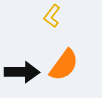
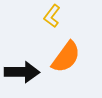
orange semicircle: moved 2 px right, 8 px up
